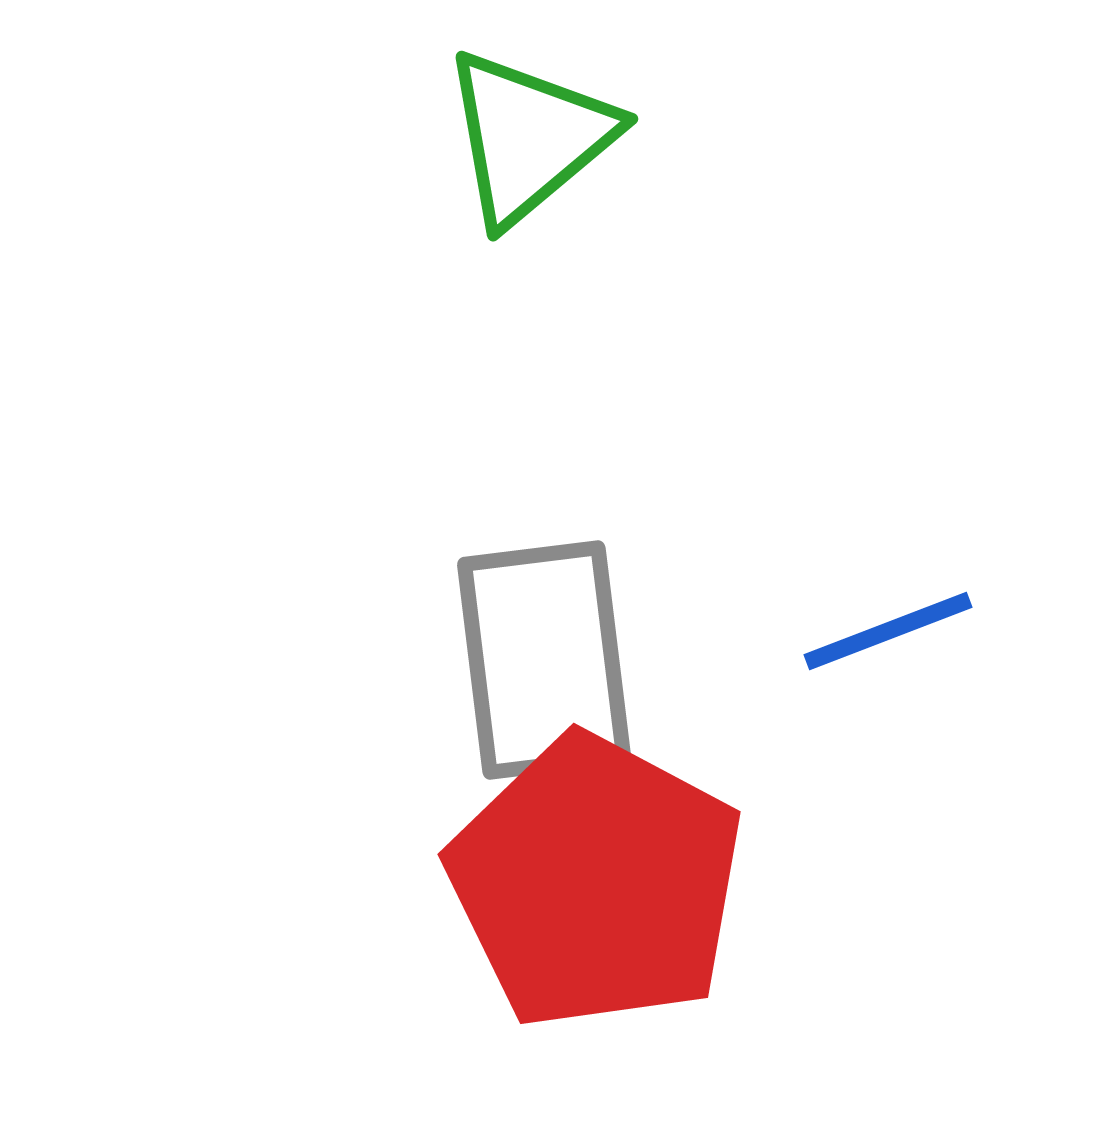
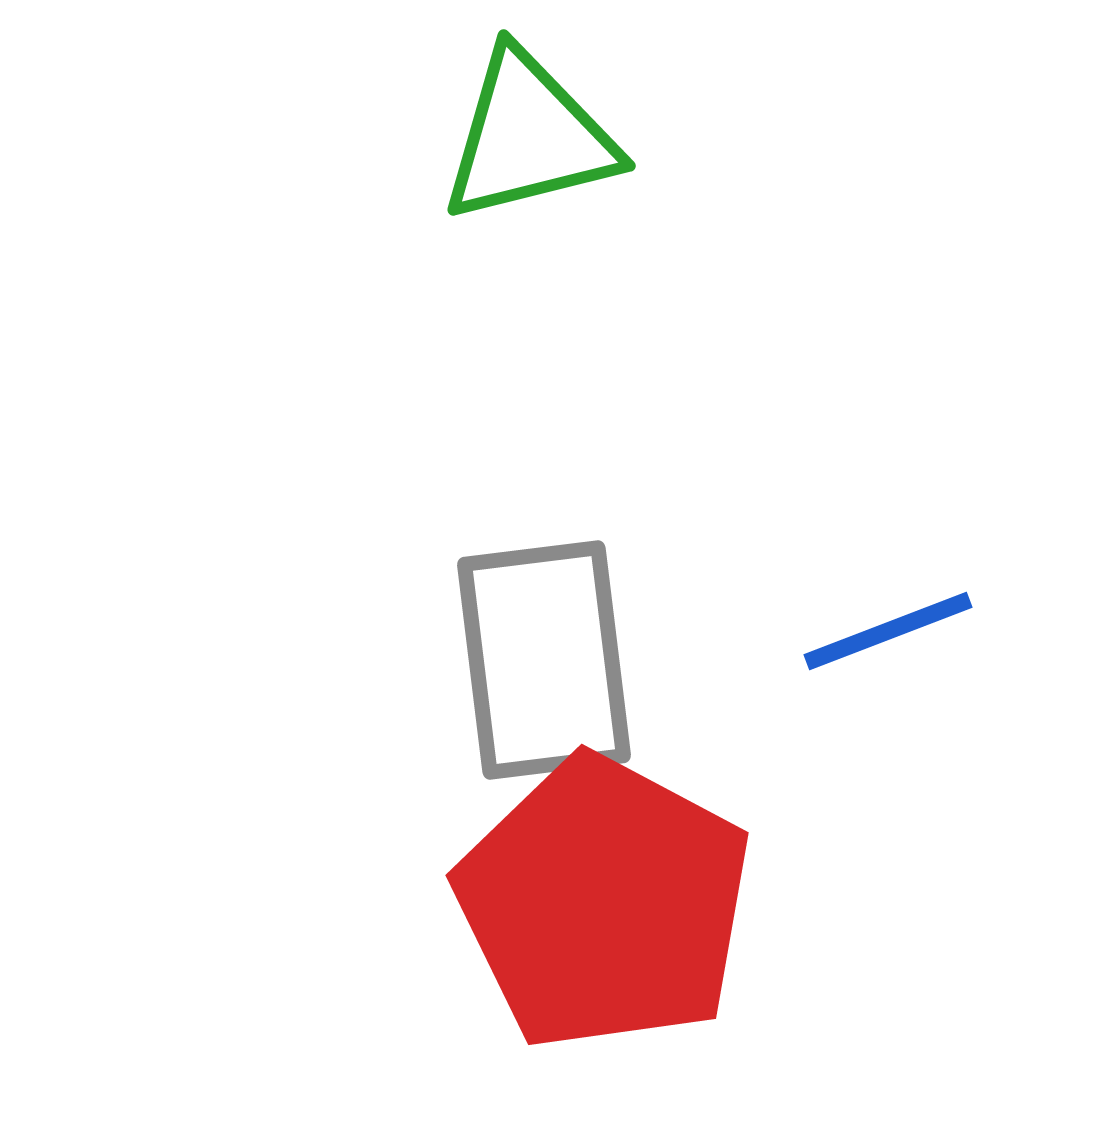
green triangle: rotated 26 degrees clockwise
red pentagon: moved 8 px right, 21 px down
